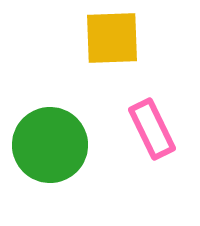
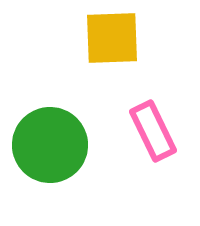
pink rectangle: moved 1 px right, 2 px down
